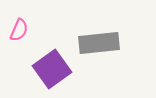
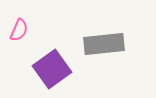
gray rectangle: moved 5 px right, 1 px down
